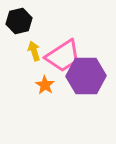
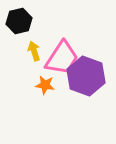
pink trapezoid: moved 1 px left, 2 px down; rotated 24 degrees counterclockwise
purple hexagon: rotated 21 degrees clockwise
orange star: rotated 24 degrees counterclockwise
